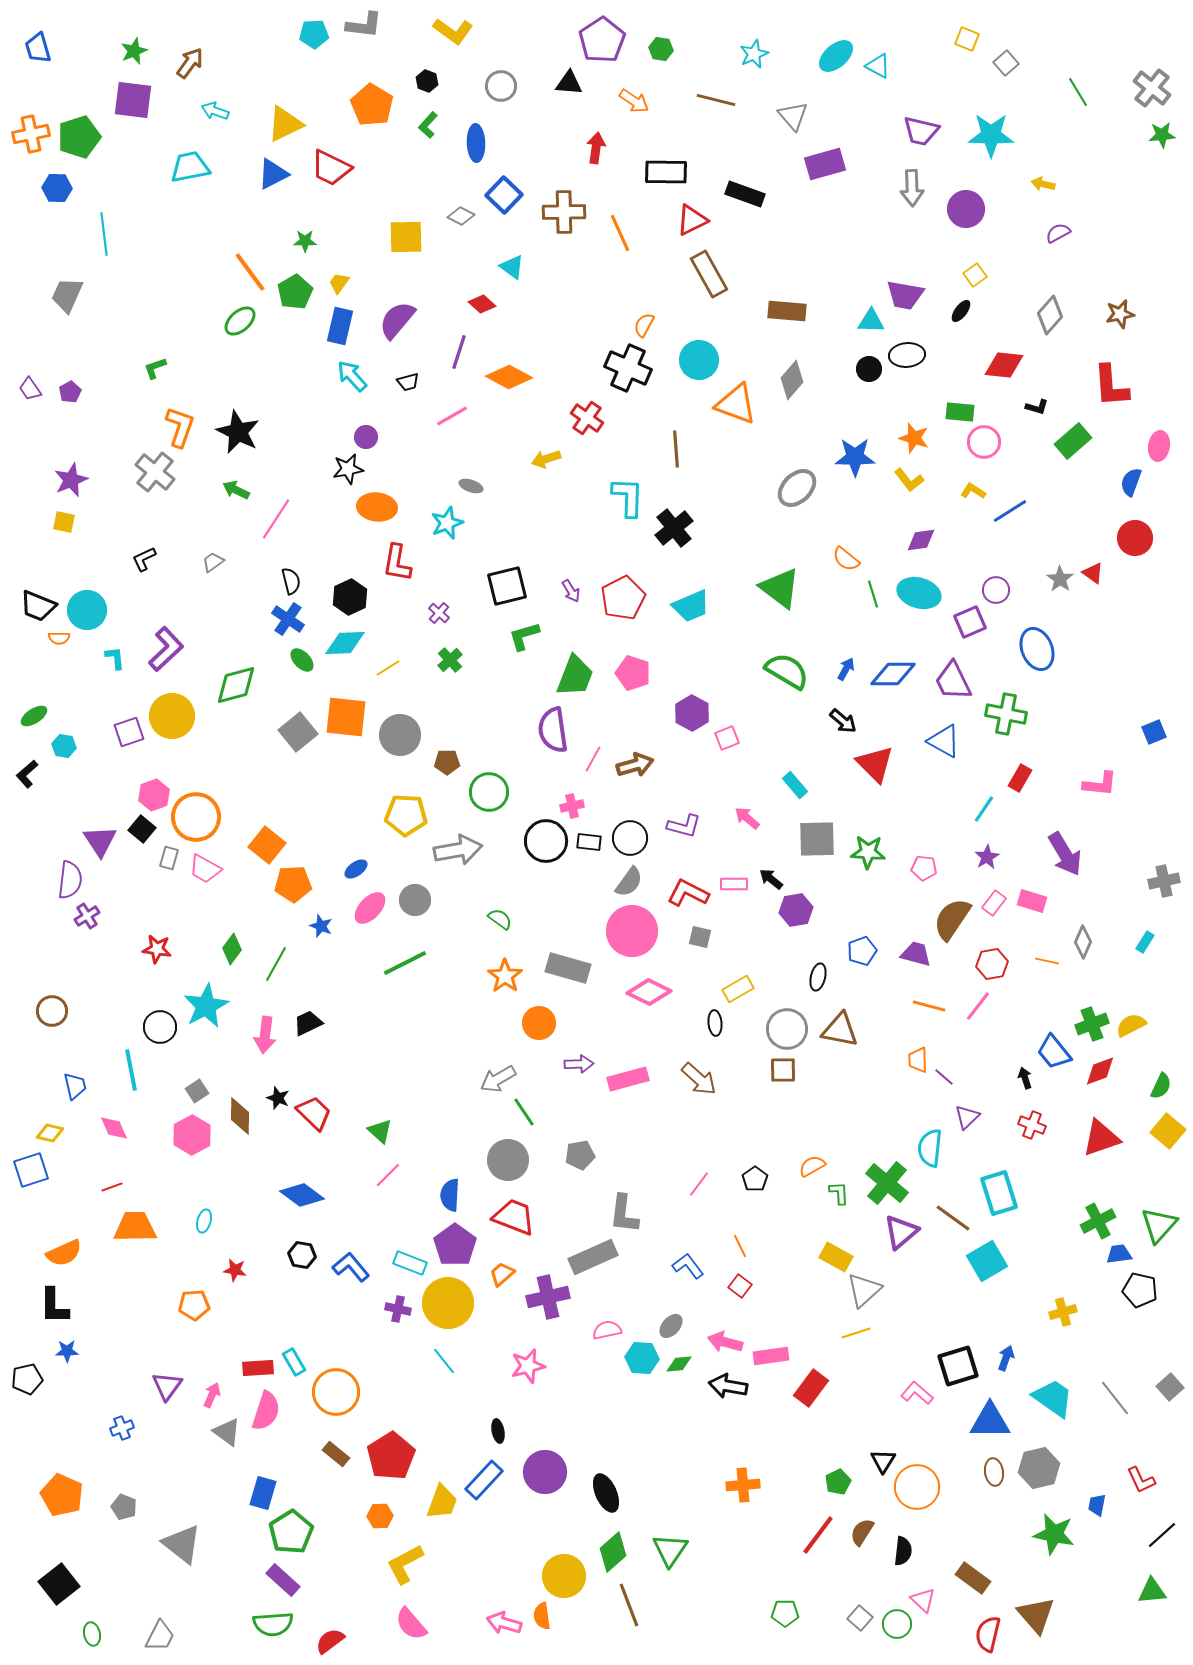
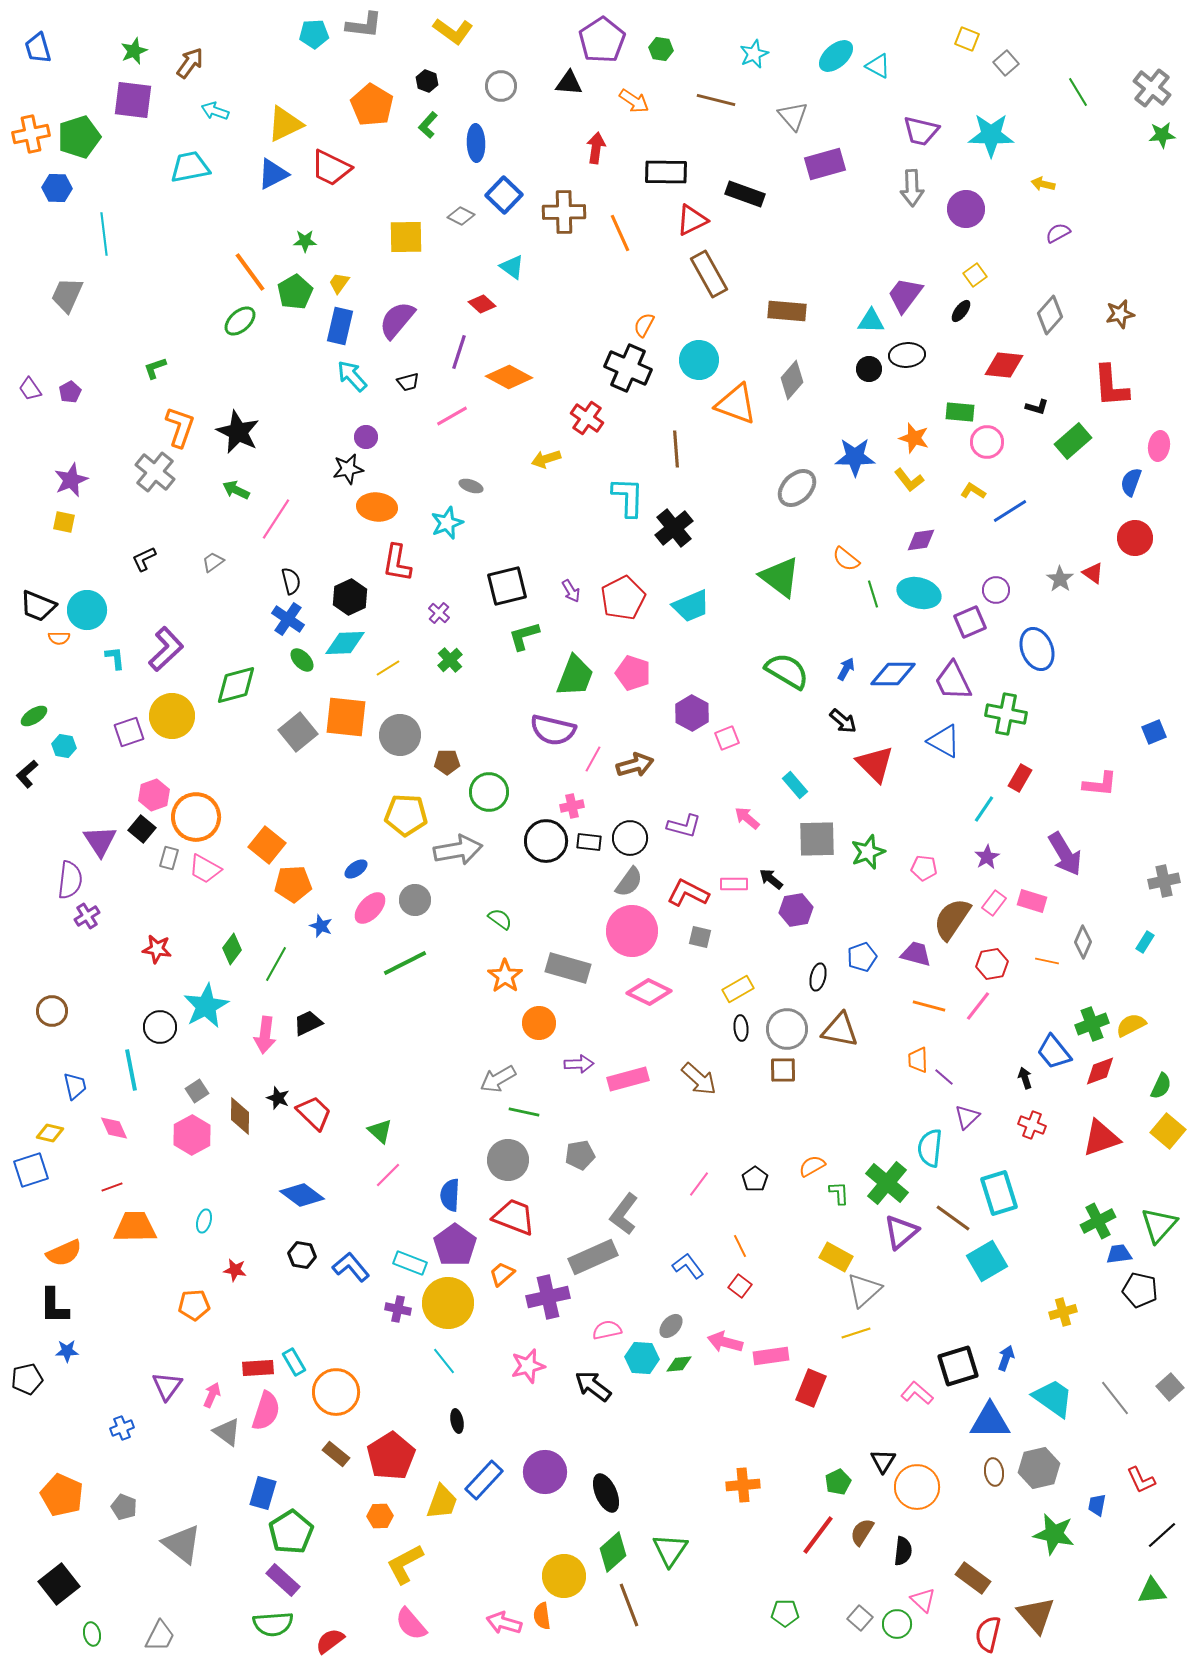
purple trapezoid at (905, 295): rotated 117 degrees clockwise
pink circle at (984, 442): moved 3 px right
green triangle at (780, 588): moved 11 px up
purple semicircle at (553, 730): rotated 69 degrees counterclockwise
green star at (868, 852): rotated 24 degrees counterclockwise
blue pentagon at (862, 951): moved 6 px down
black ellipse at (715, 1023): moved 26 px right, 5 px down
green line at (524, 1112): rotated 44 degrees counterclockwise
gray L-shape at (624, 1214): rotated 30 degrees clockwise
black arrow at (728, 1386): moved 135 px left; rotated 27 degrees clockwise
red rectangle at (811, 1388): rotated 15 degrees counterclockwise
black ellipse at (498, 1431): moved 41 px left, 10 px up
